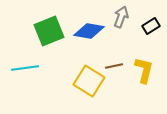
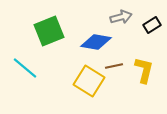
gray arrow: rotated 55 degrees clockwise
black rectangle: moved 1 px right, 1 px up
blue diamond: moved 7 px right, 11 px down
cyan line: rotated 48 degrees clockwise
